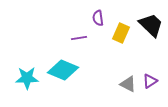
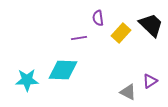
yellow rectangle: rotated 18 degrees clockwise
cyan diamond: rotated 20 degrees counterclockwise
cyan star: moved 2 px down
gray triangle: moved 8 px down
